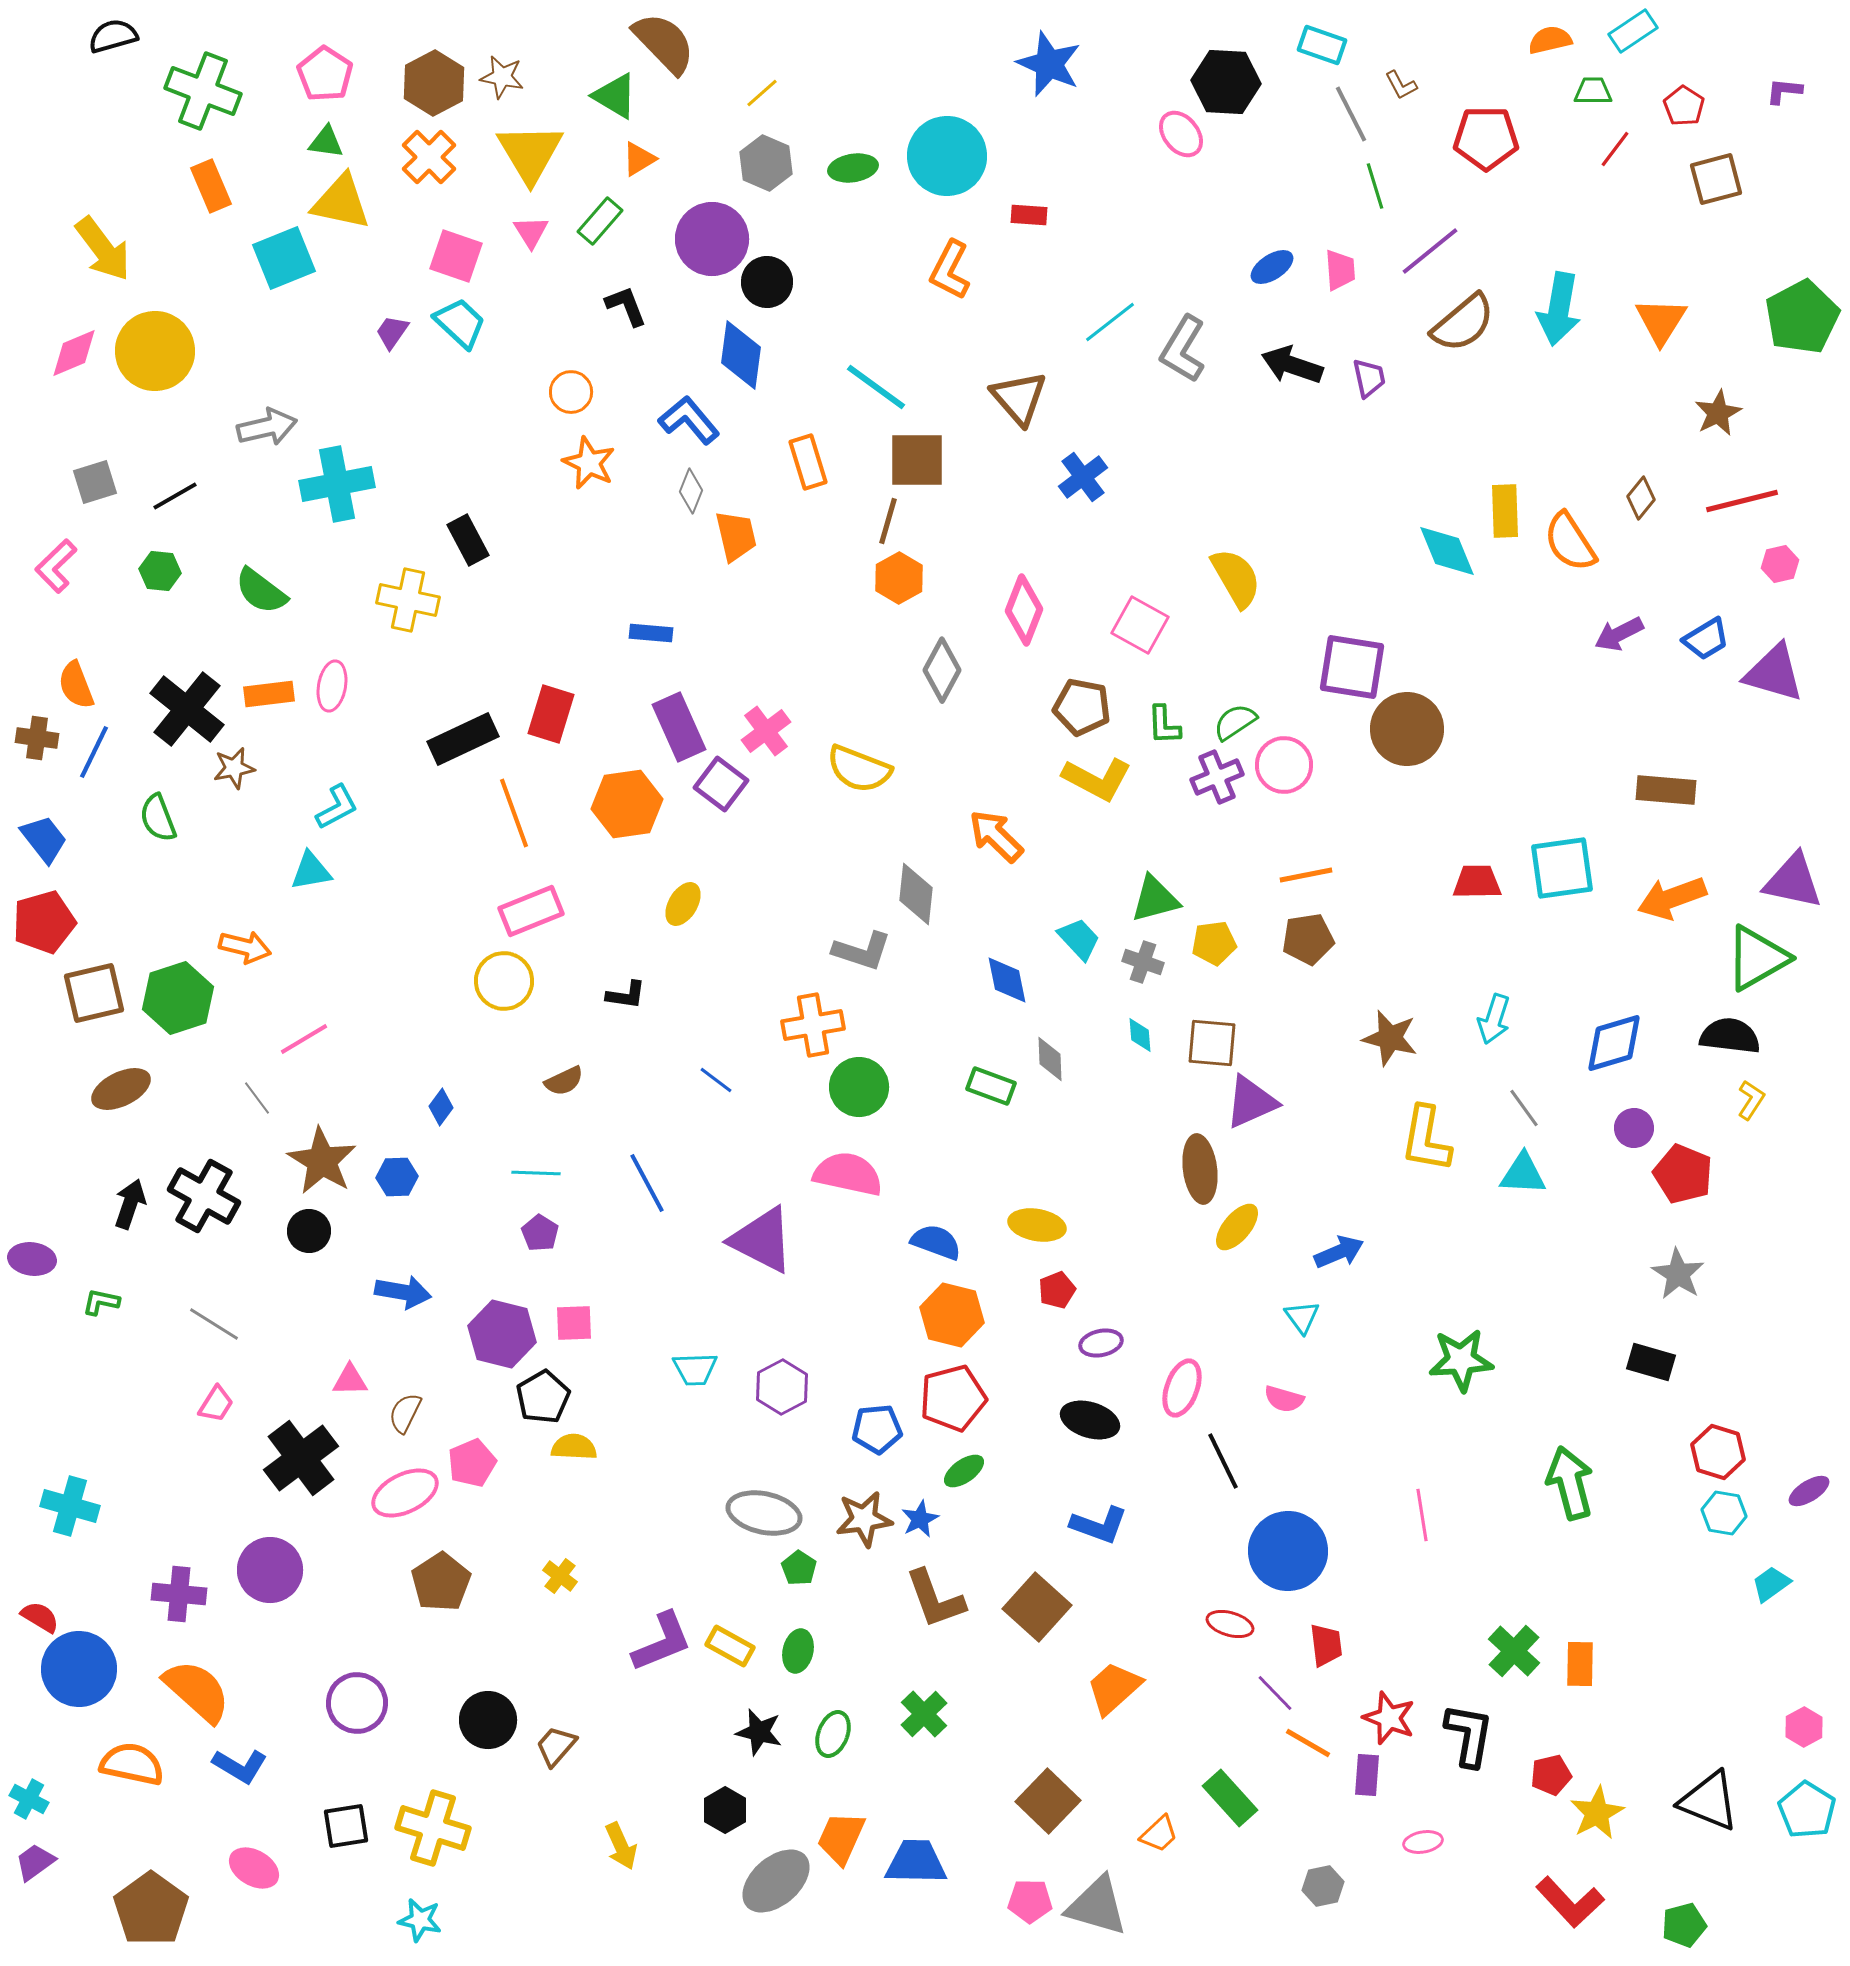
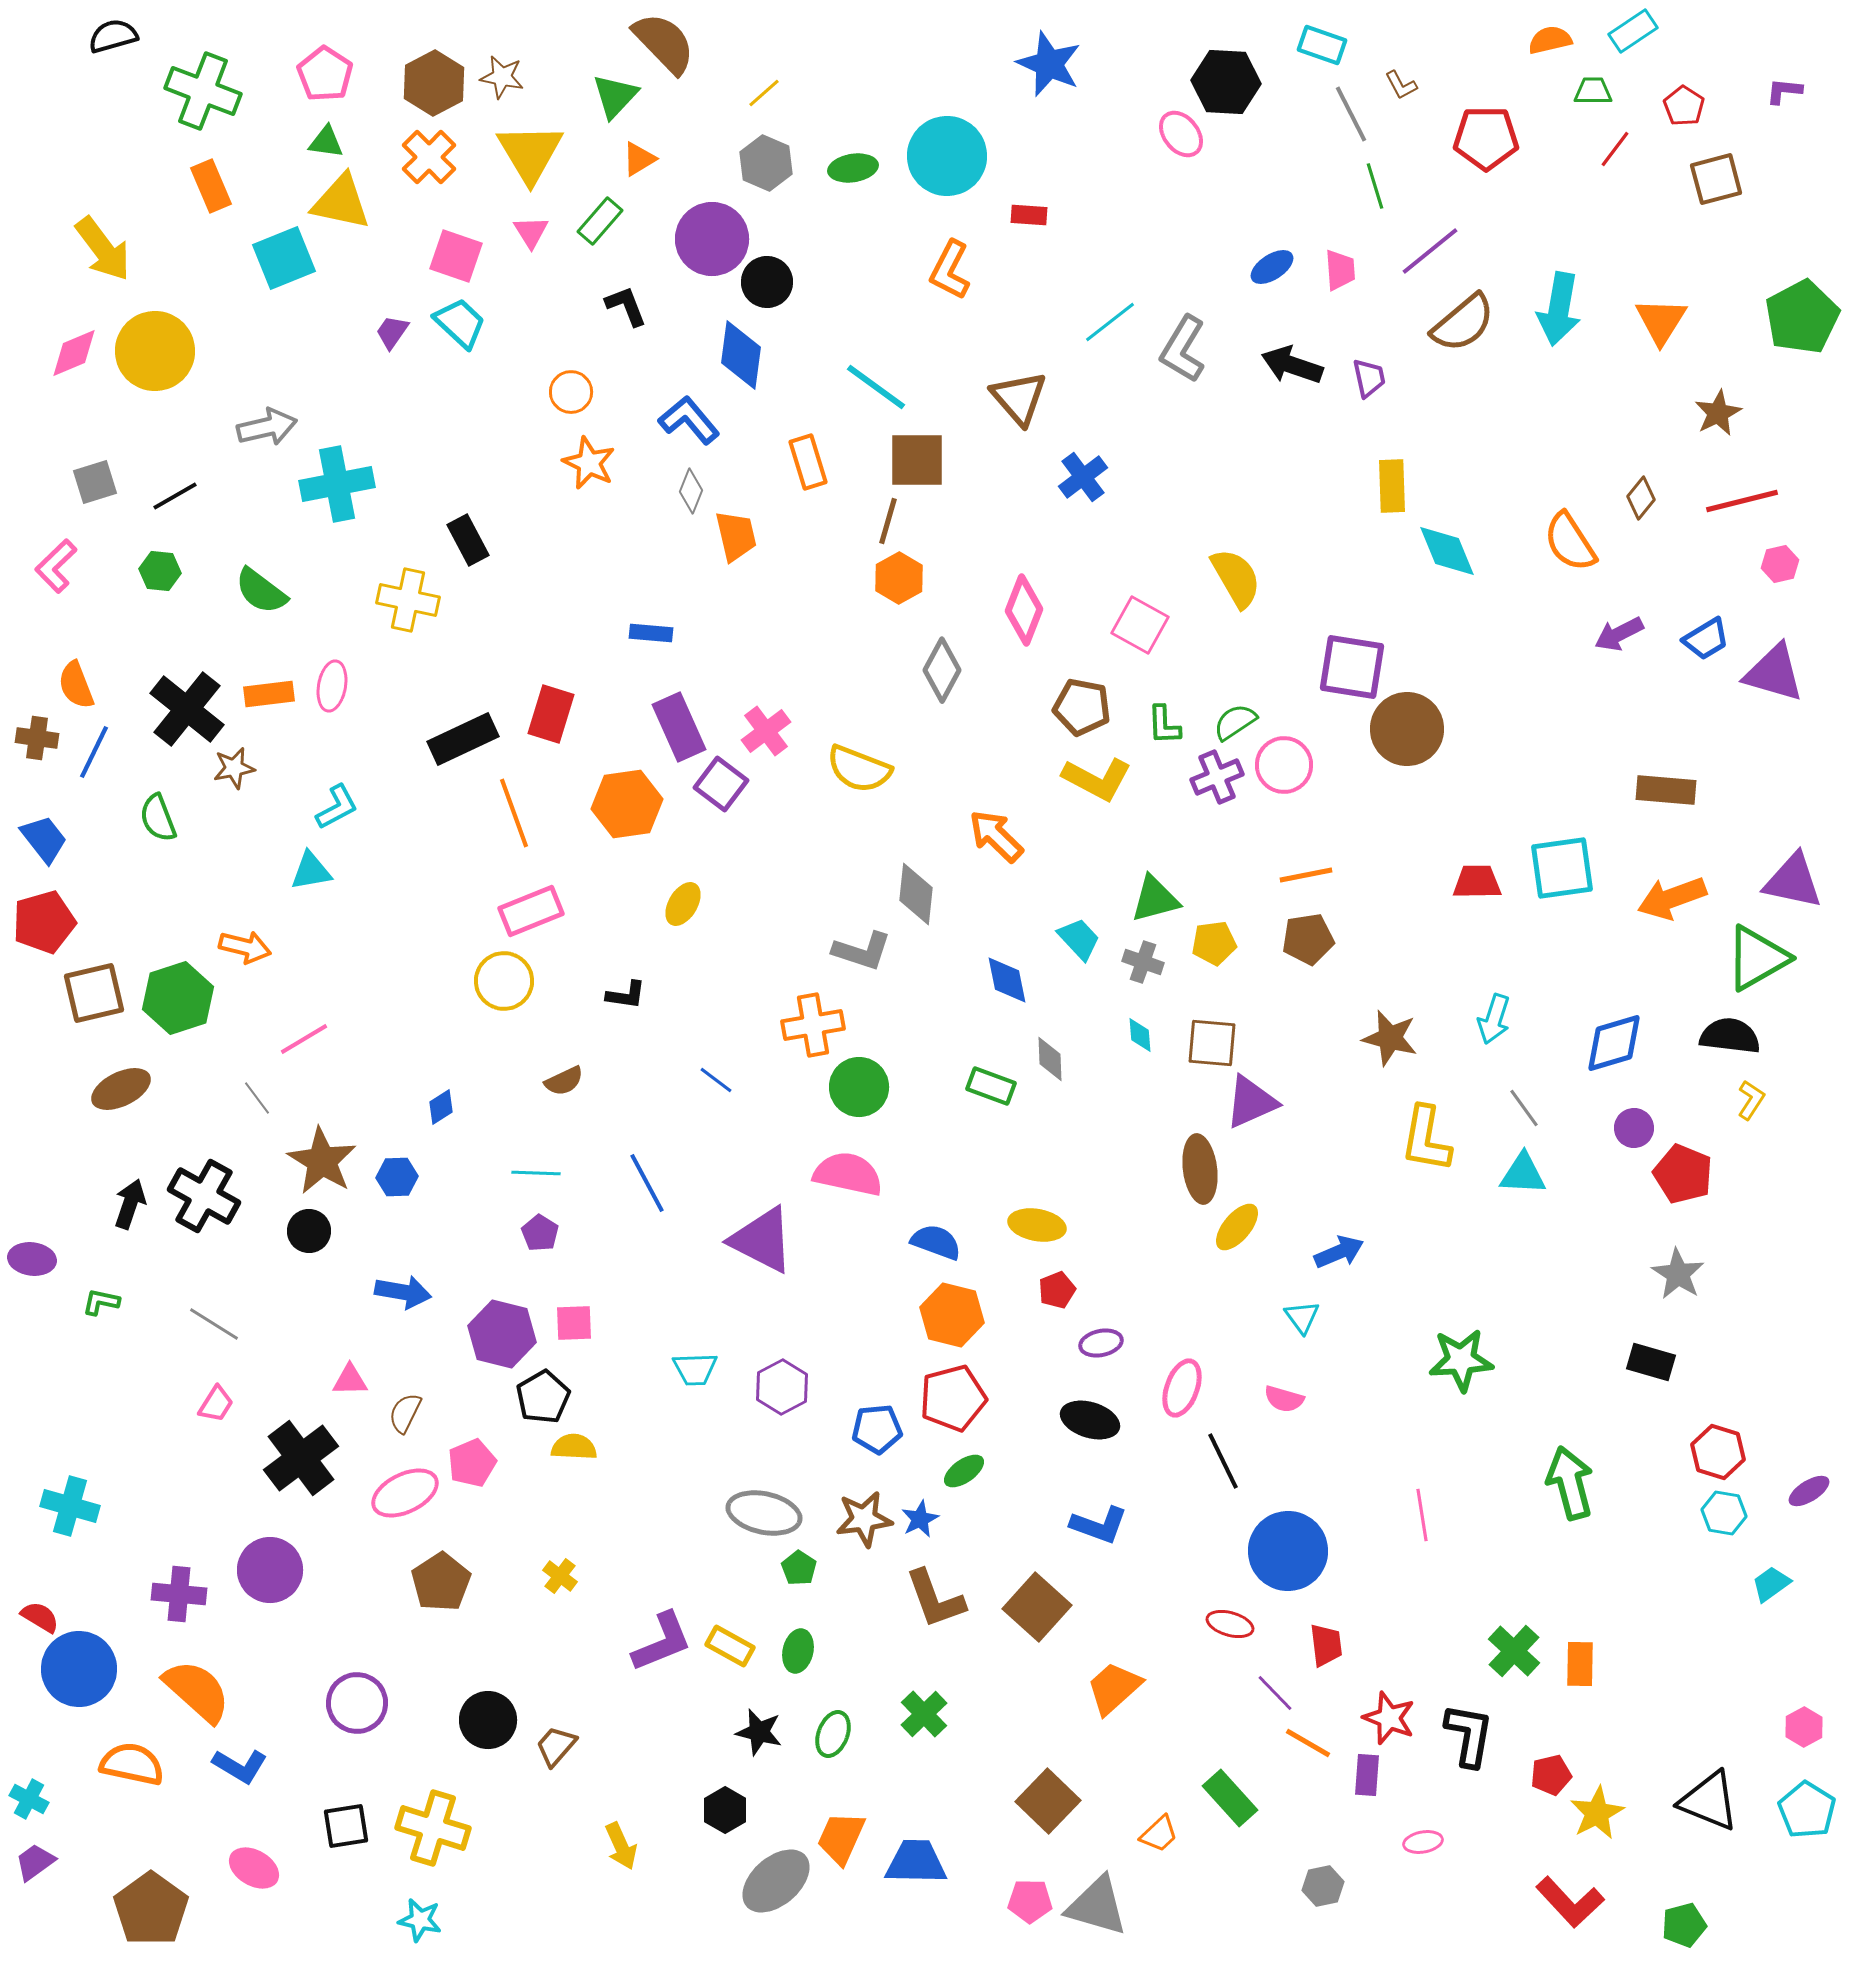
yellow line at (762, 93): moved 2 px right
green triangle at (615, 96): rotated 42 degrees clockwise
yellow rectangle at (1505, 511): moved 113 px left, 25 px up
blue diamond at (441, 1107): rotated 21 degrees clockwise
